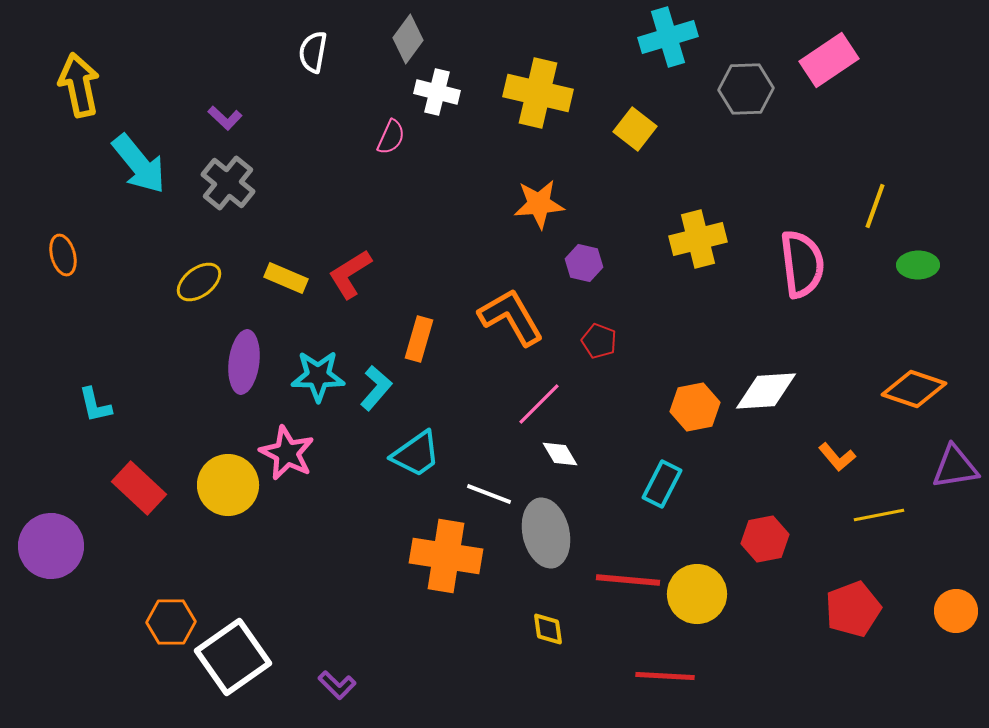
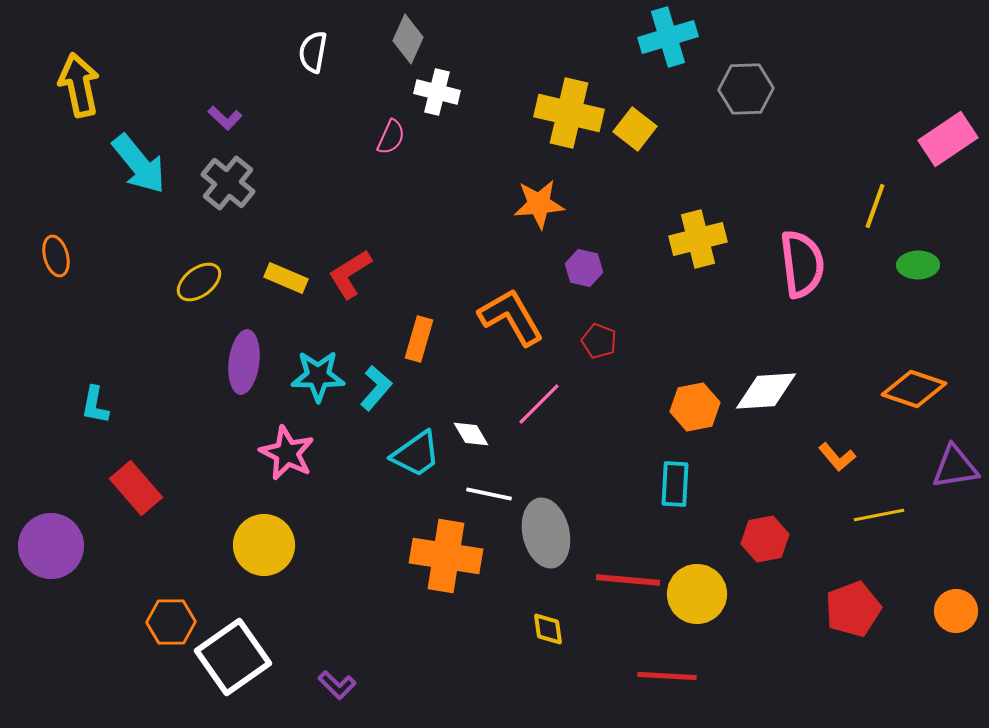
gray diamond at (408, 39): rotated 12 degrees counterclockwise
pink rectangle at (829, 60): moved 119 px right, 79 px down
yellow cross at (538, 93): moved 31 px right, 20 px down
orange ellipse at (63, 255): moved 7 px left, 1 px down
purple hexagon at (584, 263): moved 5 px down
cyan L-shape at (95, 405): rotated 24 degrees clockwise
white diamond at (560, 454): moved 89 px left, 20 px up
cyan rectangle at (662, 484): moved 13 px right; rotated 24 degrees counterclockwise
yellow circle at (228, 485): moved 36 px right, 60 px down
red rectangle at (139, 488): moved 3 px left; rotated 6 degrees clockwise
white line at (489, 494): rotated 9 degrees counterclockwise
red line at (665, 676): moved 2 px right
